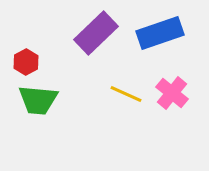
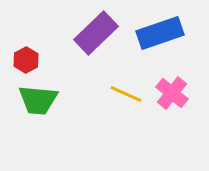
red hexagon: moved 2 px up
